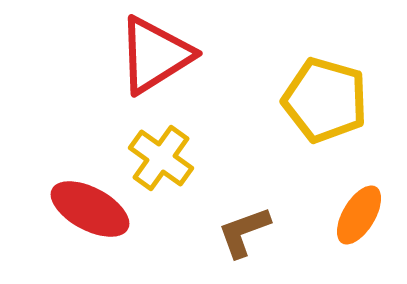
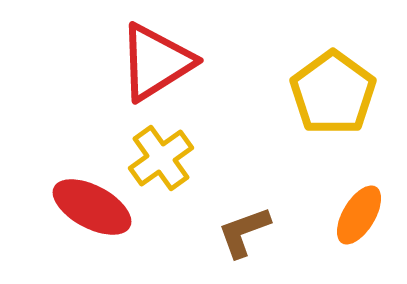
red triangle: moved 1 px right, 7 px down
yellow pentagon: moved 8 px right, 7 px up; rotated 20 degrees clockwise
yellow cross: rotated 18 degrees clockwise
red ellipse: moved 2 px right, 2 px up
